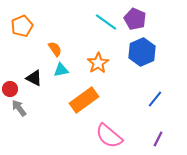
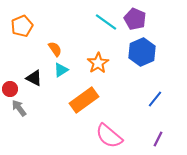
cyan triangle: rotated 21 degrees counterclockwise
